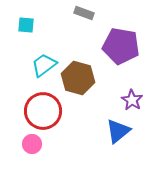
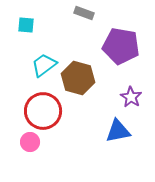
purple star: moved 1 px left, 3 px up
blue triangle: rotated 28 degrees clockwise
pink circle: moved 2 px left, 2 px up
